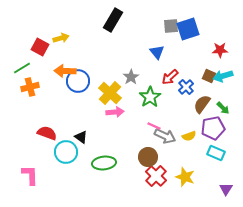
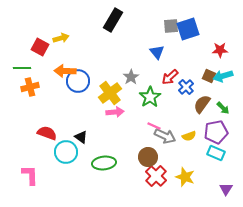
green line: rotated 30 degrees clockwise
yellow cross: rotated 10 degrees clockwise
purple pentagon: moved 3 px right, 4 px down
